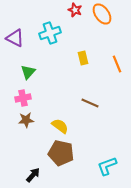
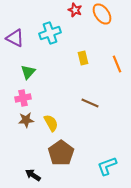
yellow semicircle: moved 9 px left, 3 px up; rotated 24 degrees clockwise
brown pentagon: rotated 25 degrees clockwise
black arrow: rotated 98 degrees counterclockwise
